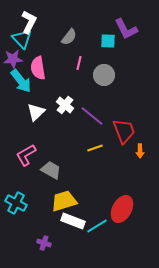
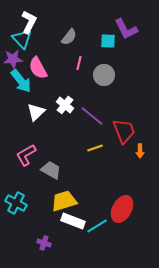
pink semicircle: rotated 20 degrees counterclockwise
